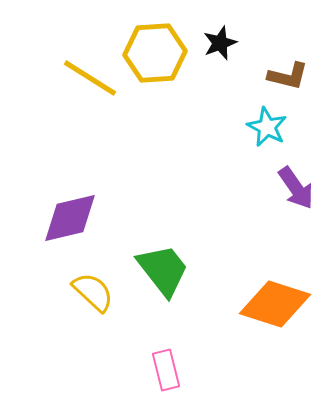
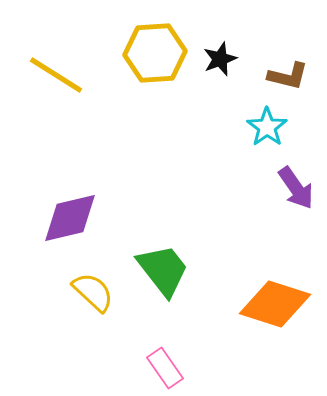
black star: moved 16 px down
yellow line: moved 34 px left, 3 px up
cyan star: rotated 9 degrees clockwise
pink rectangle: moved 1 px left, 2 px up; rotated 21 degrees counterclockwise
